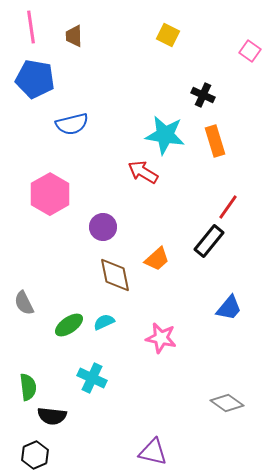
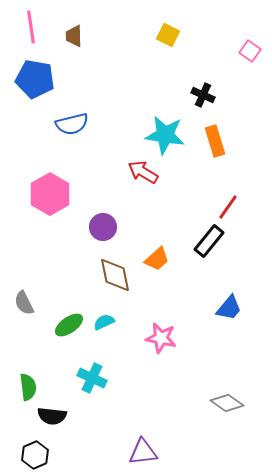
purple triangle: moved 10 px left; rotated 20 degrees counterclockwise
